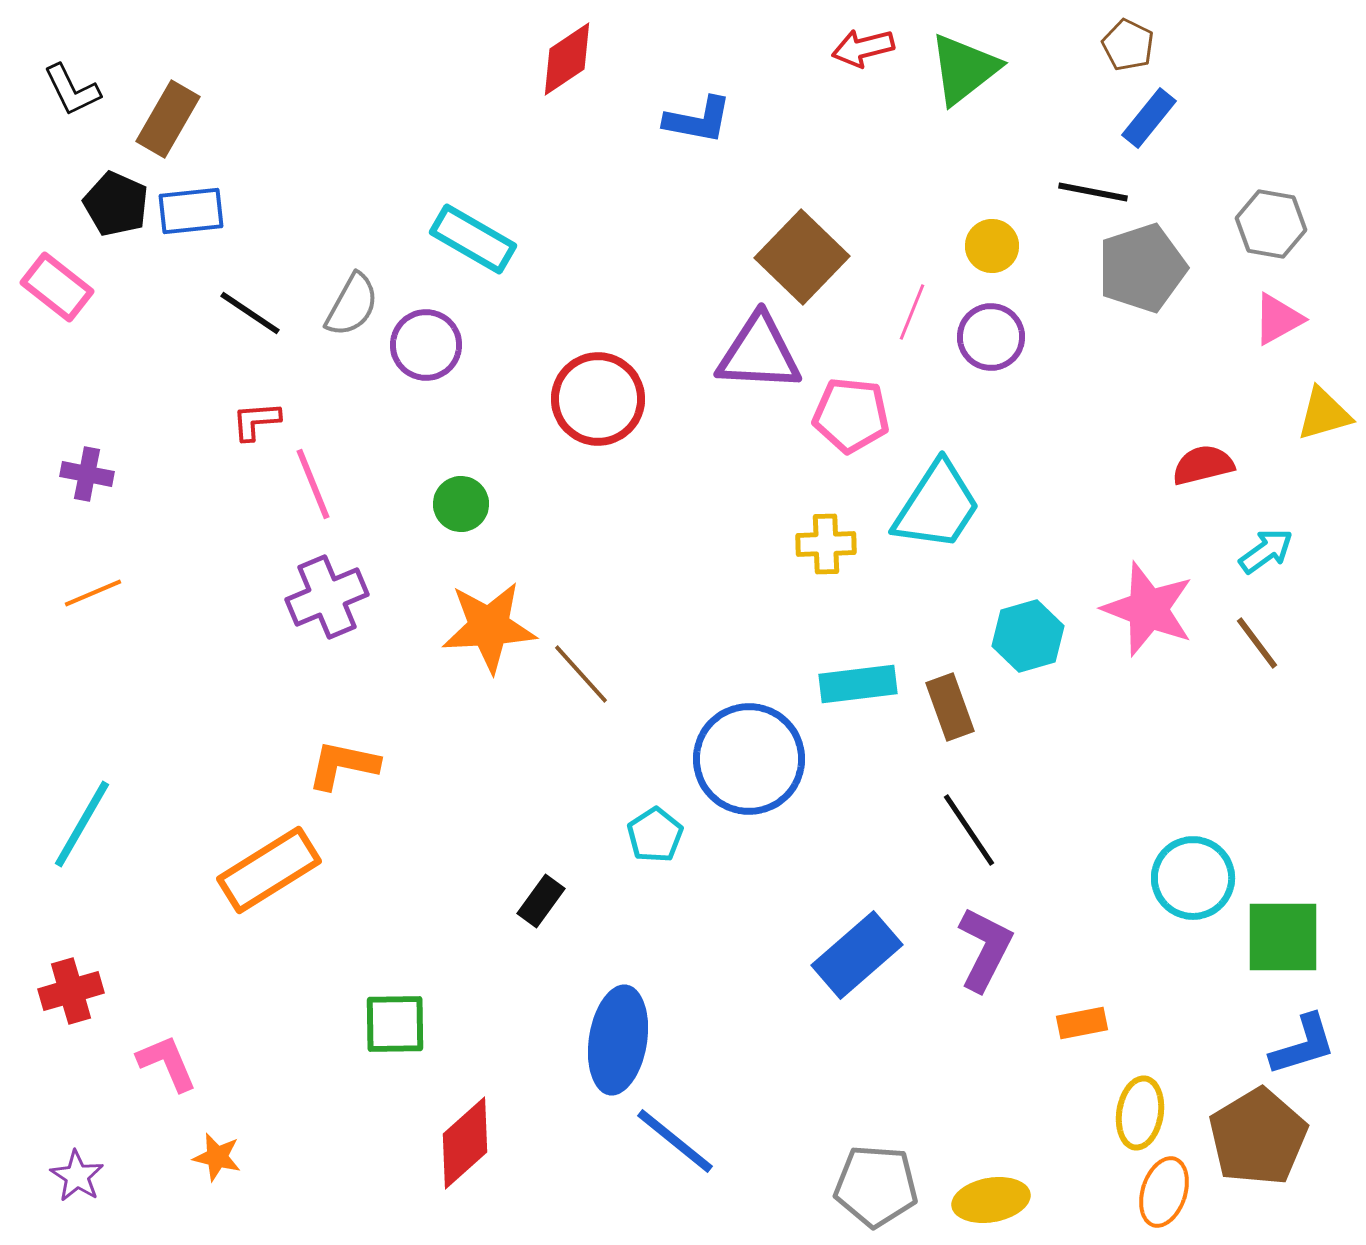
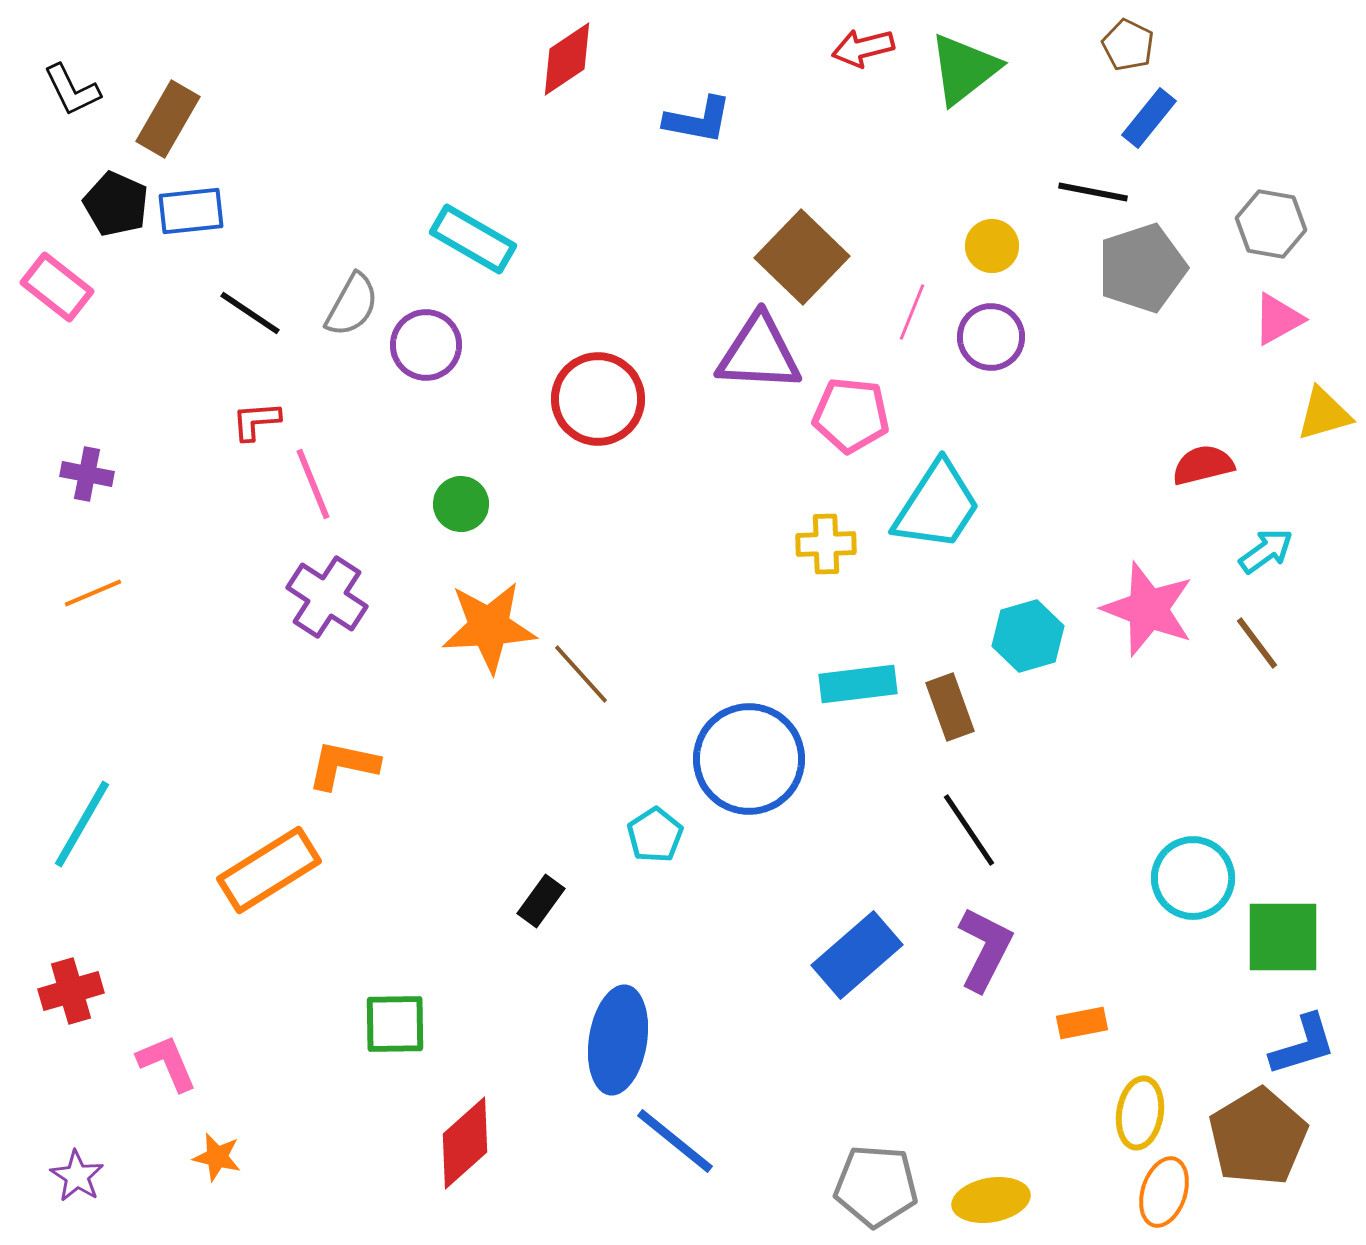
purple cross at (327, 597): rotated 34 degrees counterclockwise
